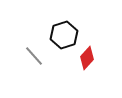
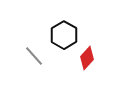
black hexagon: rotated 12 degrees counterclockwise
